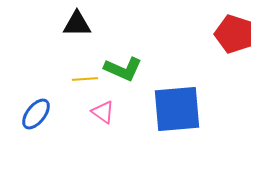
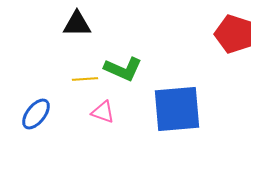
pink triangle: rotated 15 degrees counterclockwise
